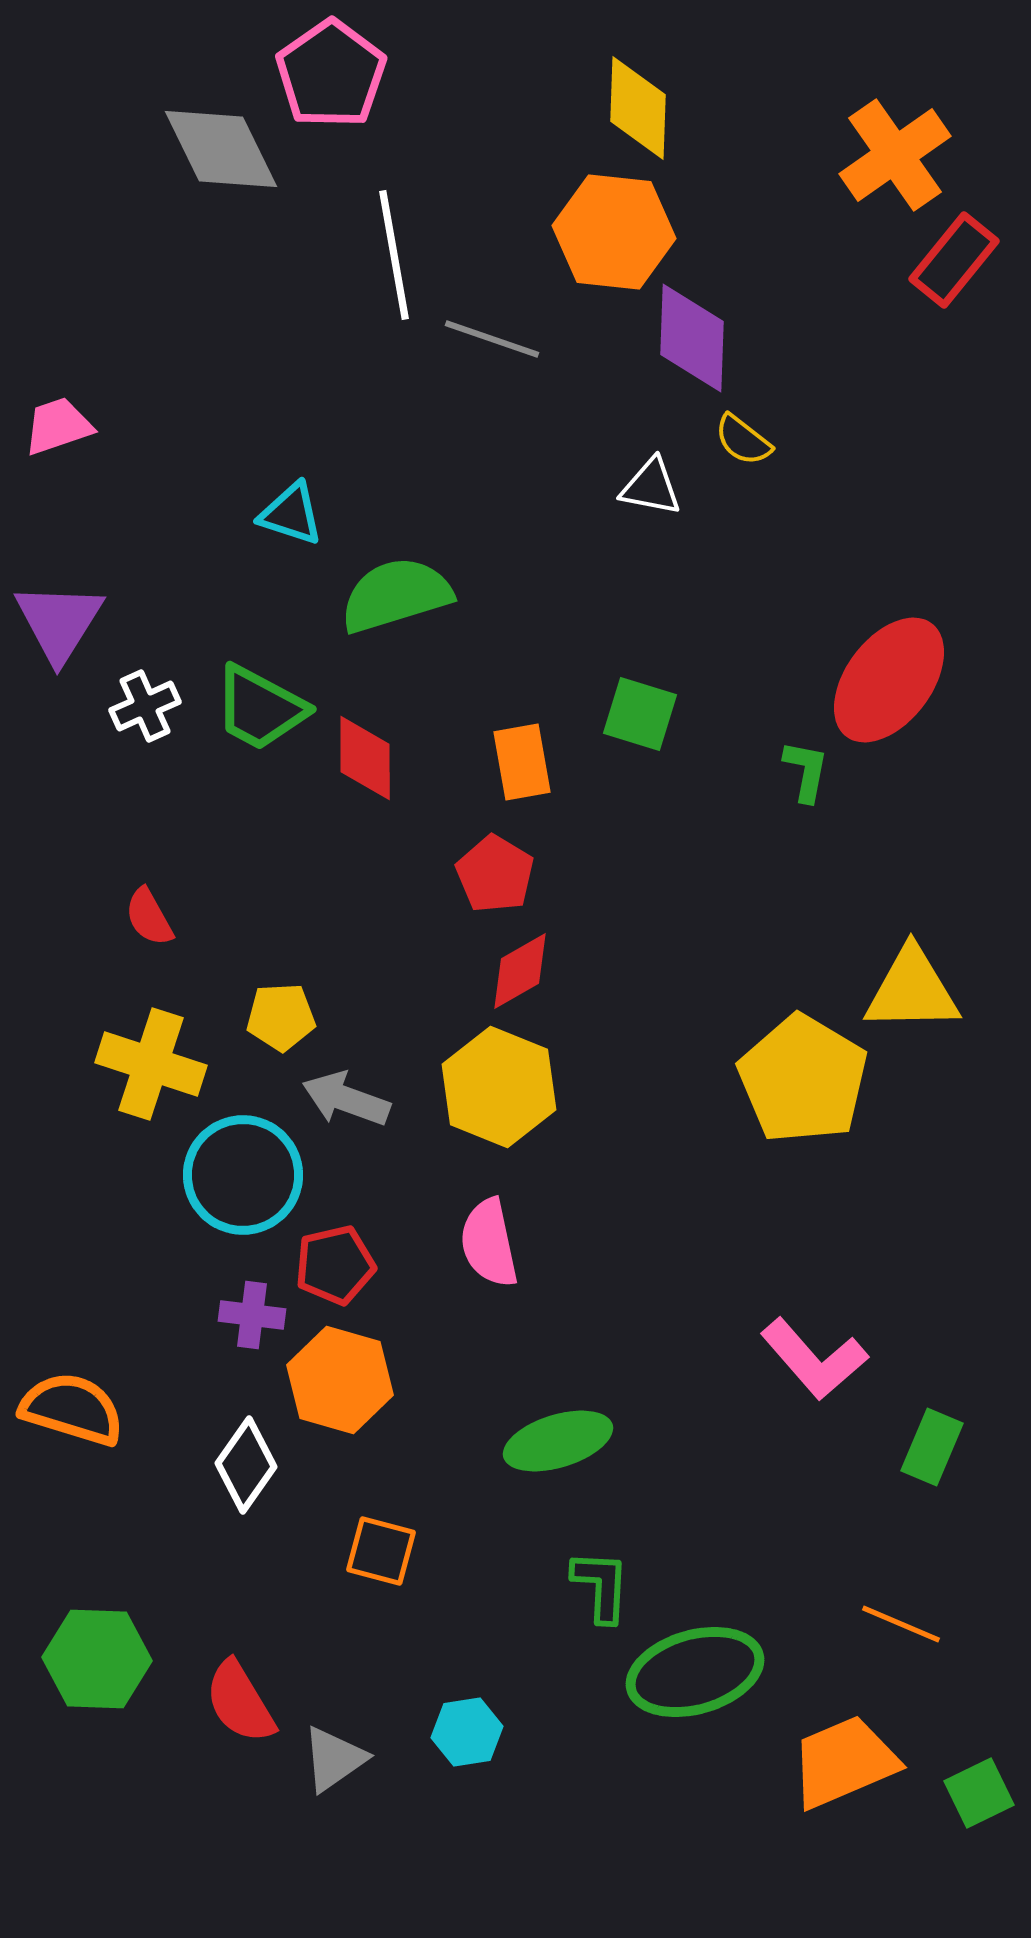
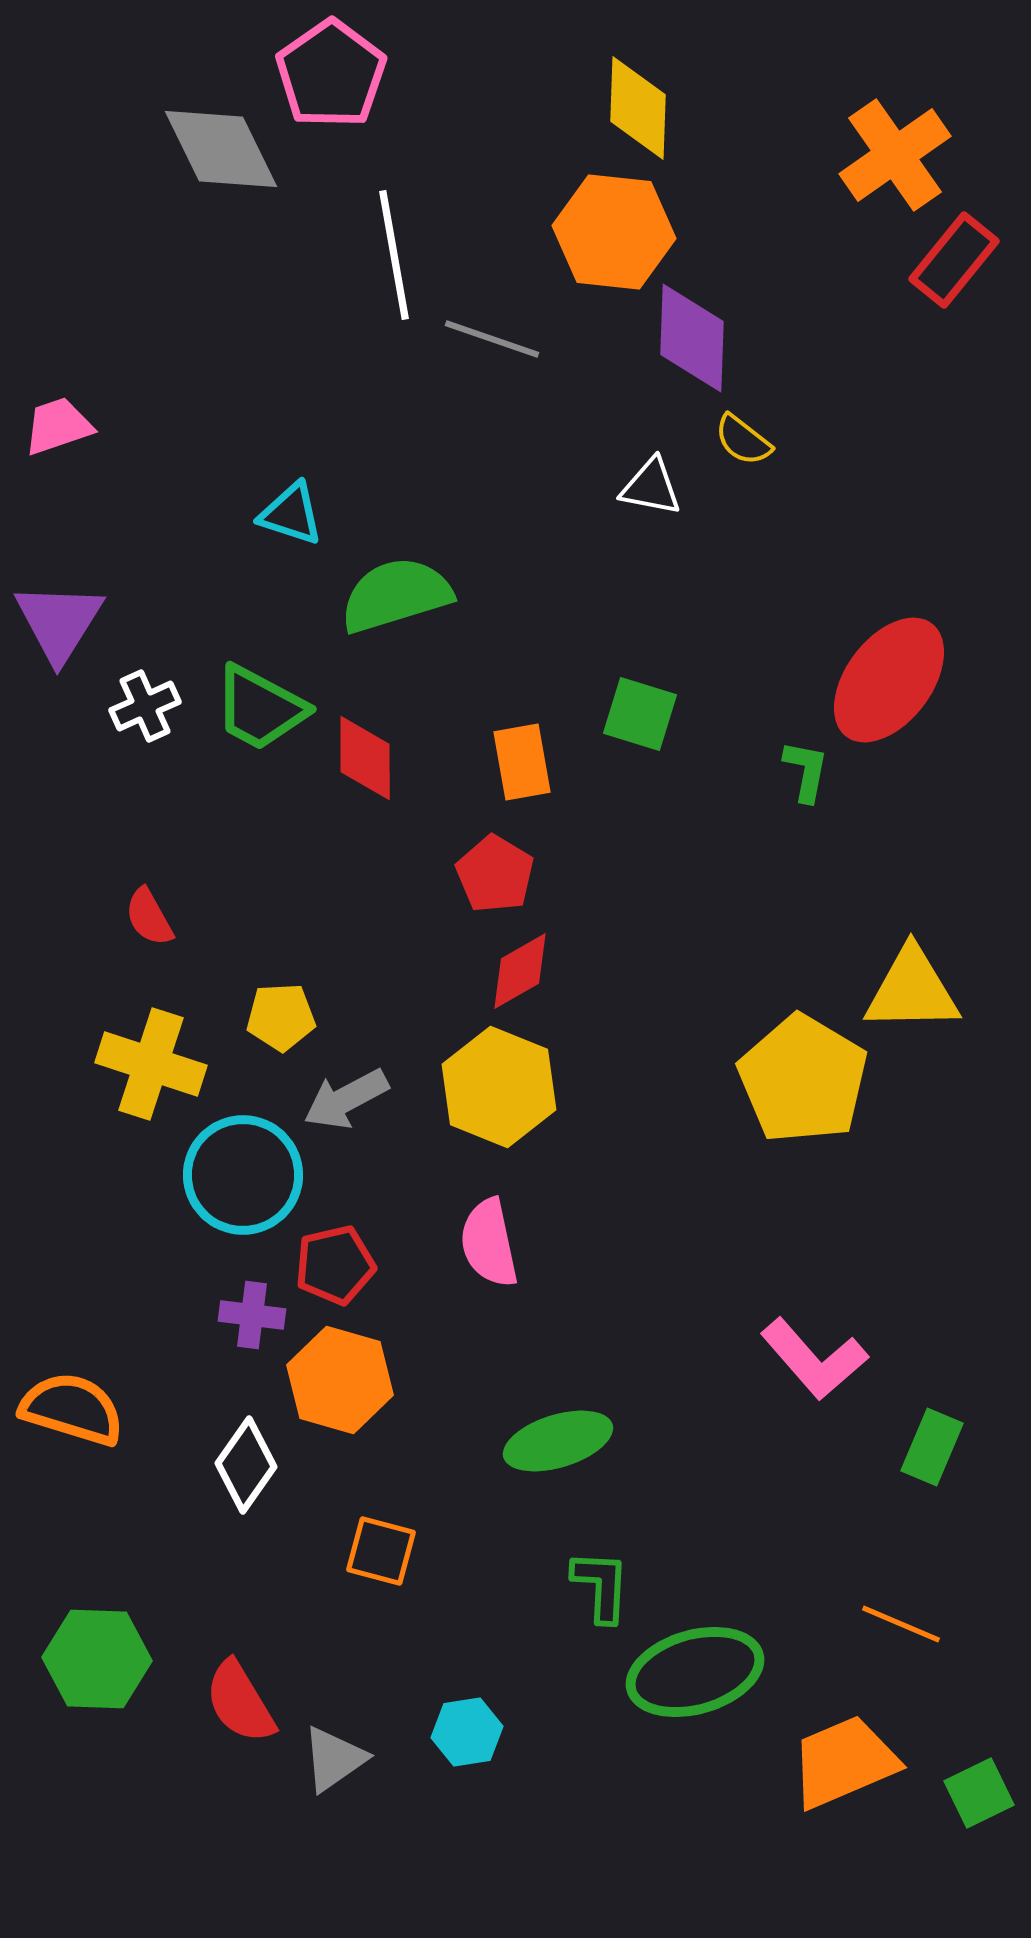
gray arrow at (346, 1099): rotated 48 degrees counterclockwise
